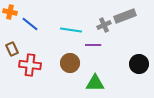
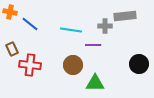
gray rectangle: rotated 15 degrees clockwise
gray cross: moved 1 px right, 1 px down; rotated 24 degrees clockwise
brown circle: moved 3 px right, 2 px down
